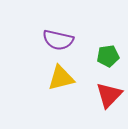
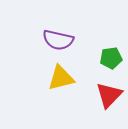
green pentagon: moved 3 px right, 2 px down
